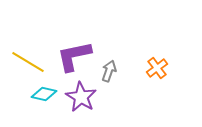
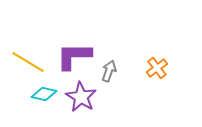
purple L-shape: rotated 12 degrees clockwise
